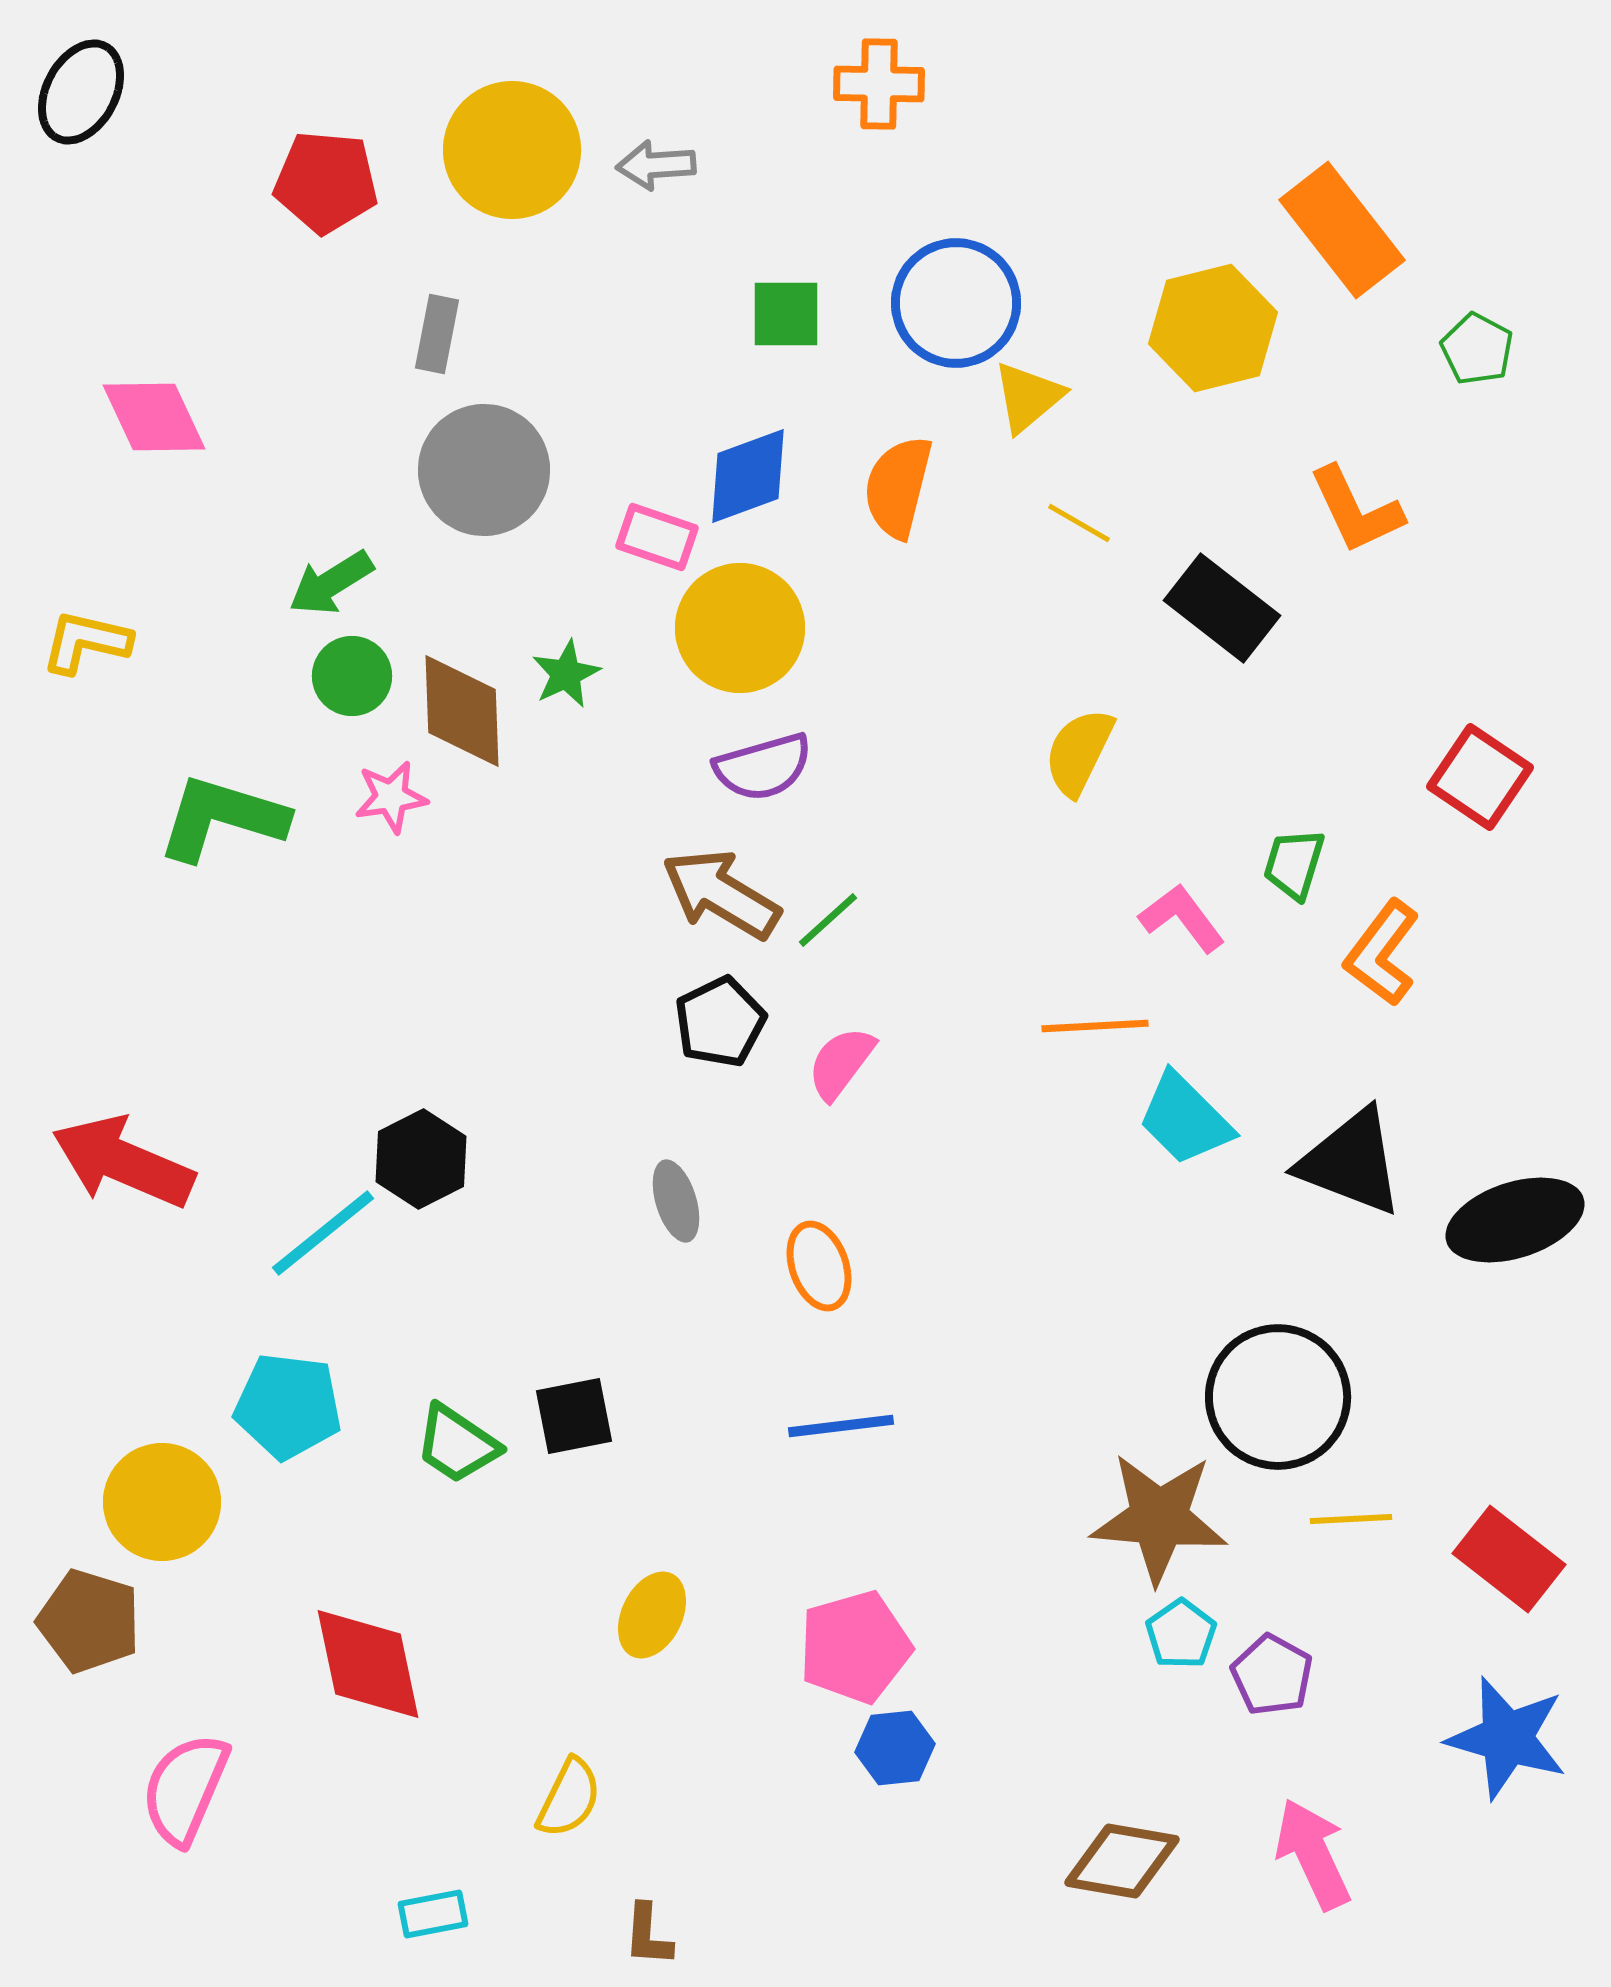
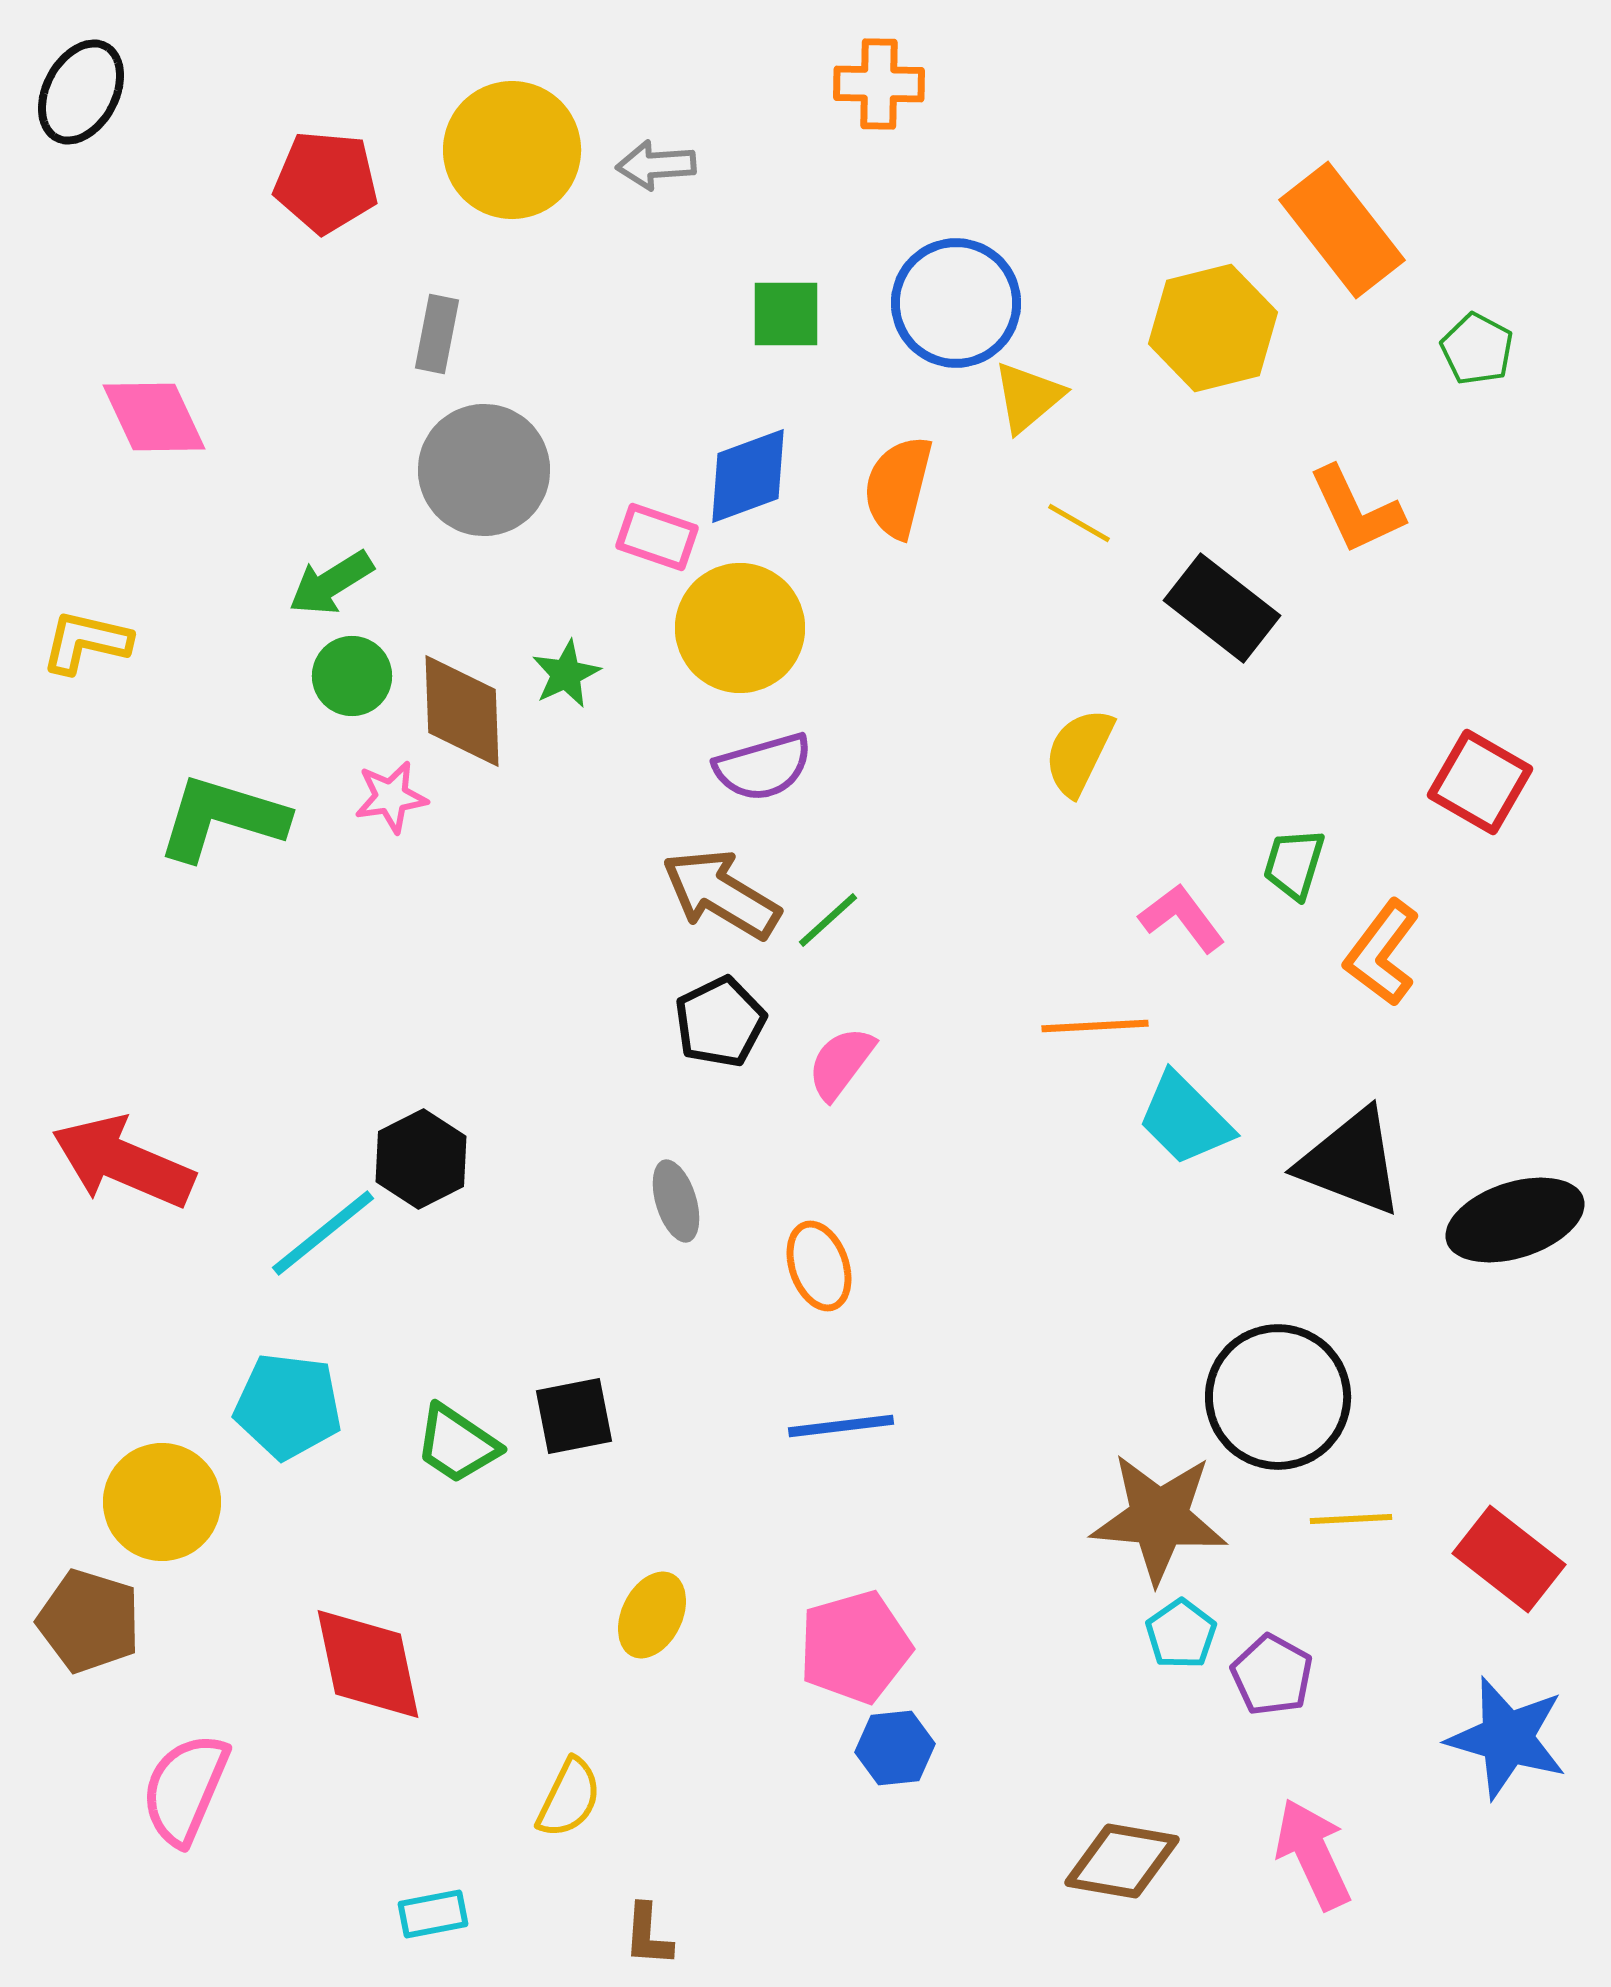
red square at (1480, 777): moved 5 px down; rotated 4 degrees counterclockwise
